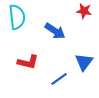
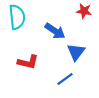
blue triangle: moved 8 px left, 10 px up
blue line: moved 6 px right
